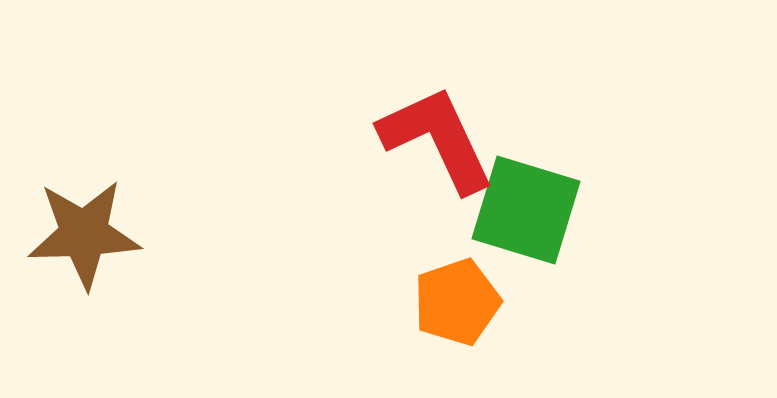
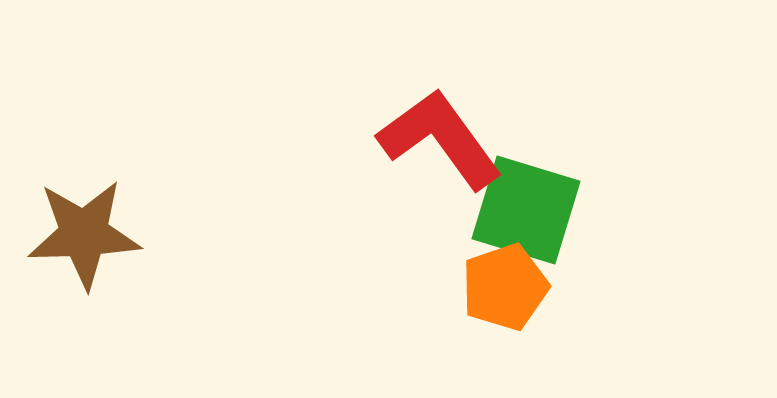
red L-shape: moved 3 px right; rotated 11 degrees counterclockwise
orange pentagon: moved 48 px right, 15 px up
